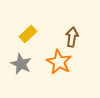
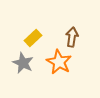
yellow rectangle: moved 5 px right, 4 px down
gray star: moved 2 px right, 1 px up
